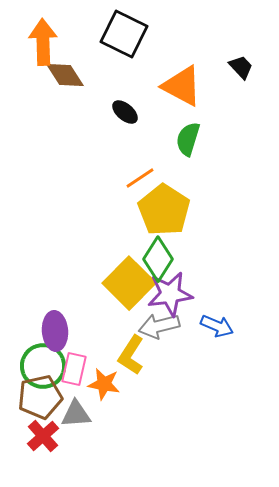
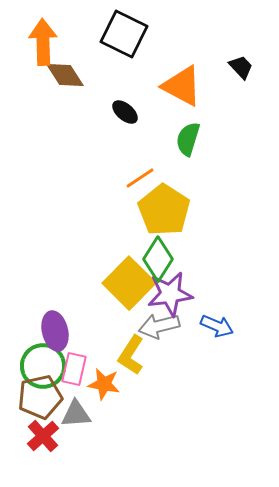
purple ellipse: rotated 9 degrees counterclockwise
